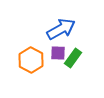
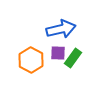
blue arrow: rotated 16 degrees clockwise
